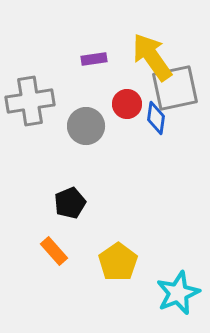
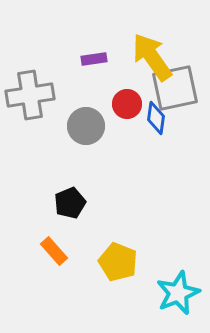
gray cross: moved 6 px up
yellow pentagon: rotated 15 degrees counterclockwise
